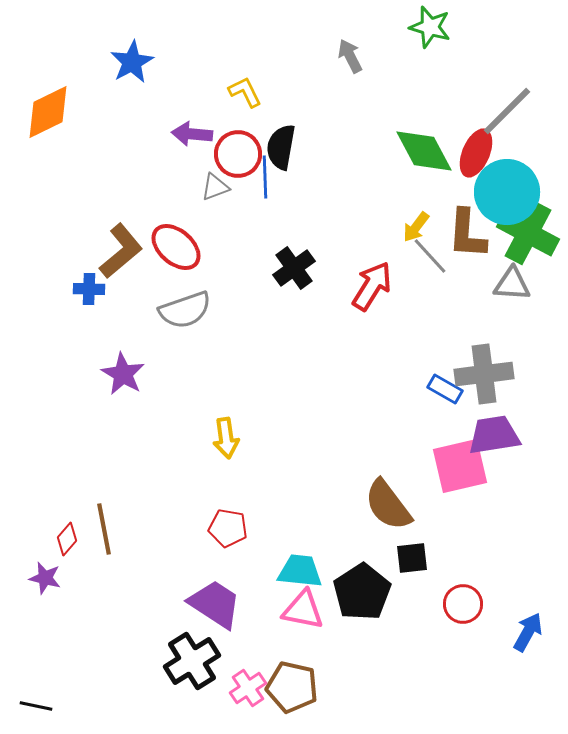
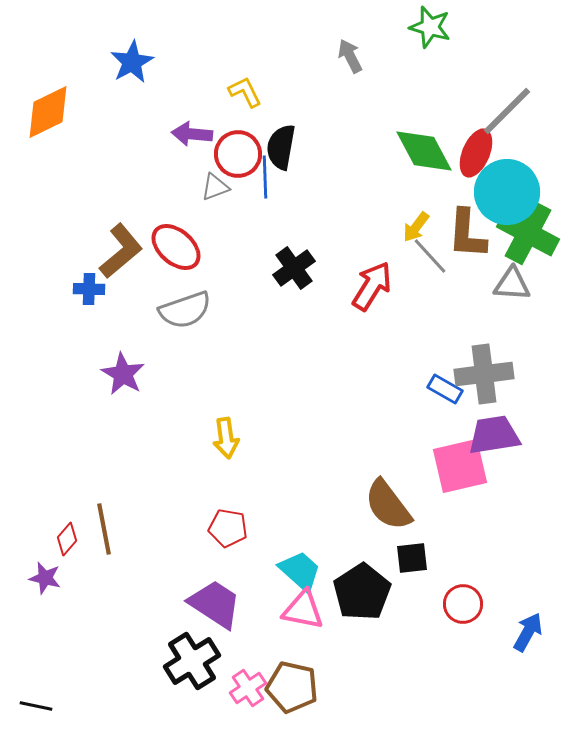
cyan trapezoid at (300, 571): rotated 36 degrees clockwise
